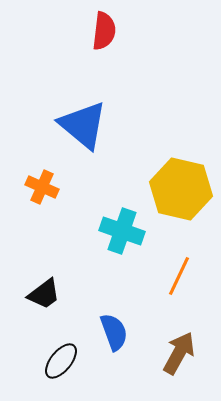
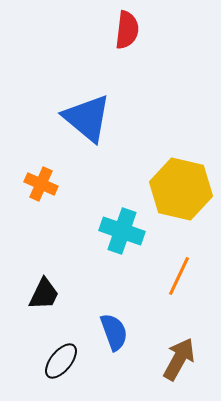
red semicircle: moved 23 px right, 1 px up
blue triangle: moved 4 px right, 7 px up
orange cross: moved 1 px left, 3 px up
black trapezoid: rotated 27 degrees counterclockwise
brown arrow: moved 6 px down
